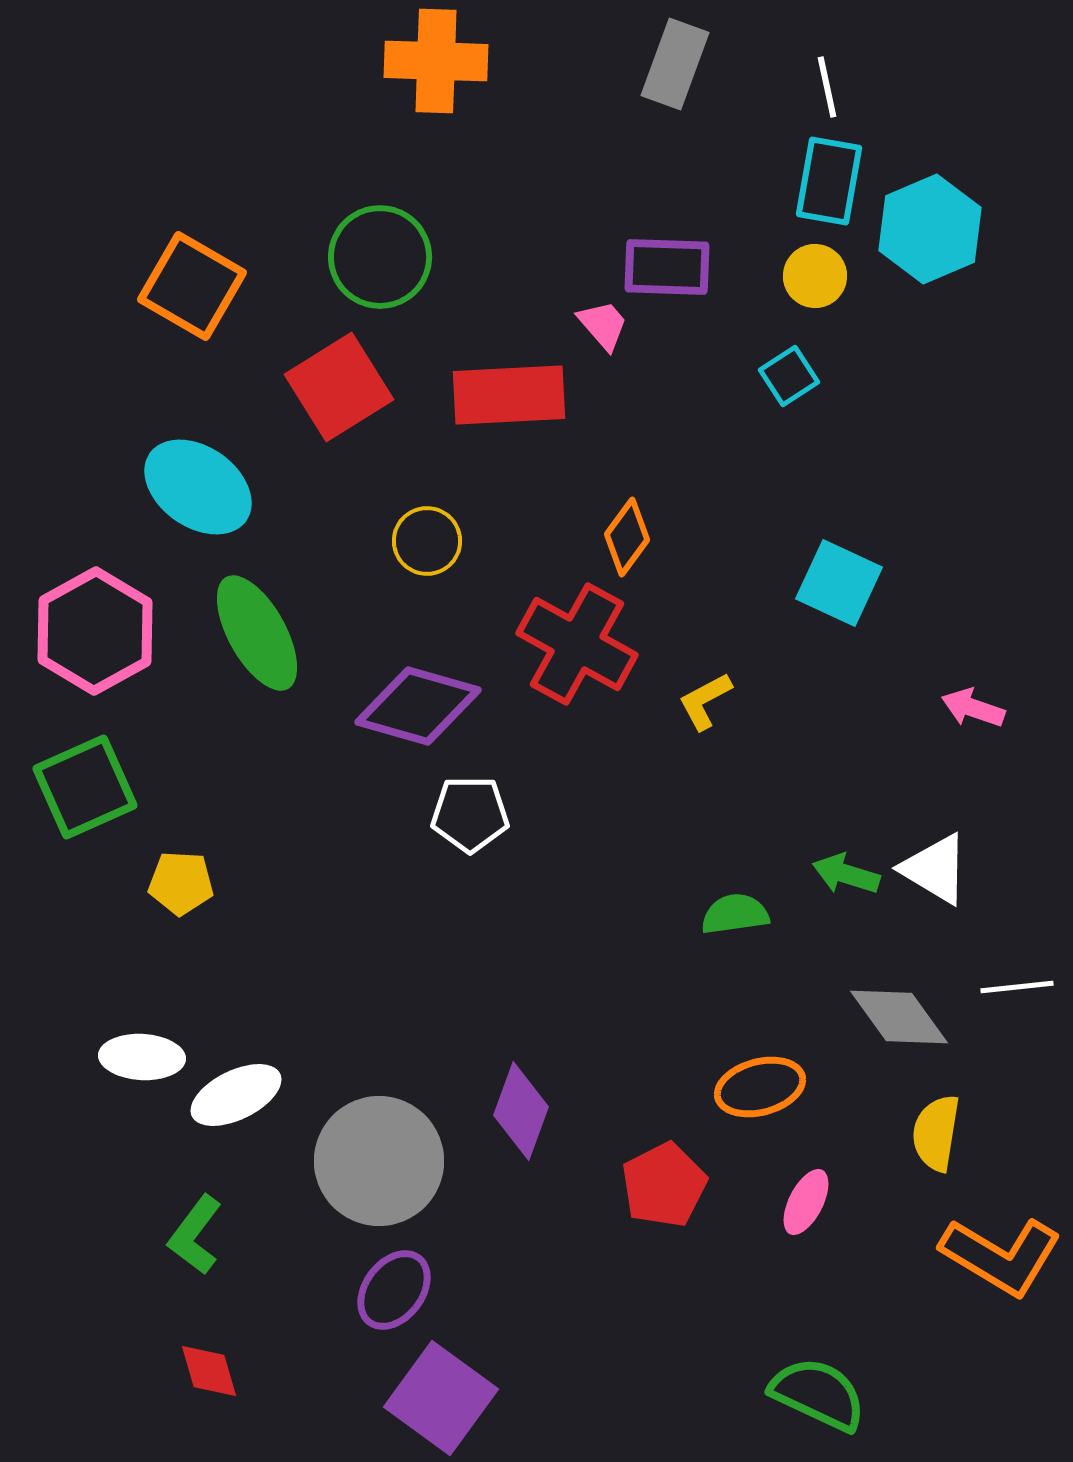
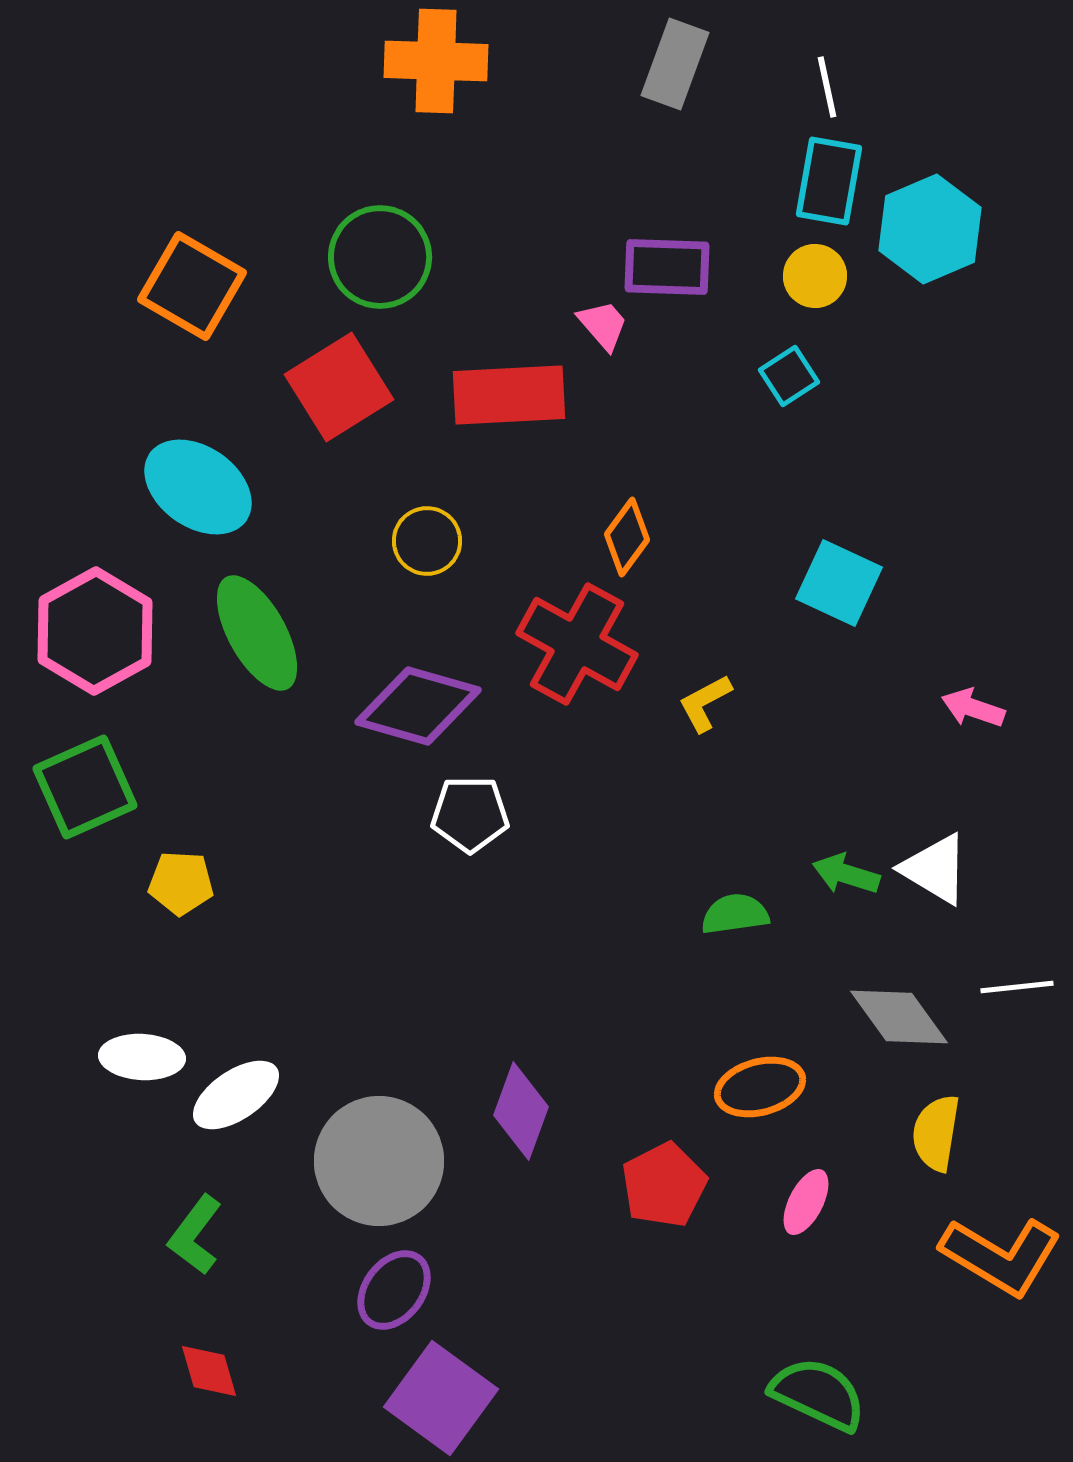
yellow L-shape at (705, 701): moved 2 px down
white ellipse at (236, 1095): rotated 8 degrees counterclockwise
